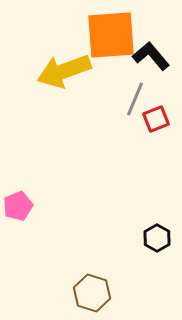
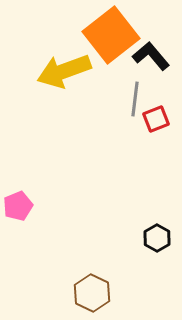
orange square: rotated 34 degrees counterclockwise
gray line: rotated 16 degrees counterclockwise
brown hexagon: rotated 9 degrees clockwise
